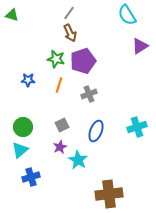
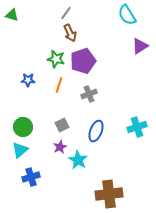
gray line: moved 3 px left
